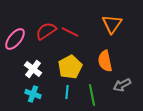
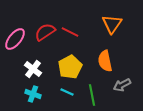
red semicircle: moved 1 px left, 1 px down
cyan line: rotated 72 degrees counterclockwise
